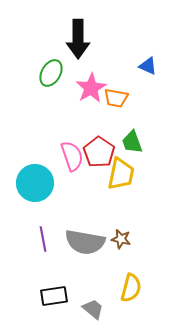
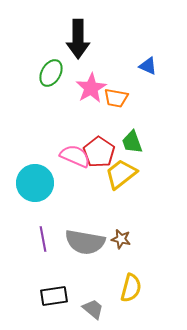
pink semicircle: moved 3 px right; rotated 48 degrees counterclockwise
yellow trapezoid: rotated 140 degrees counterclockwise
